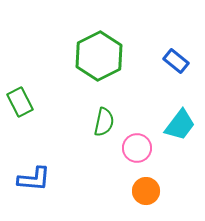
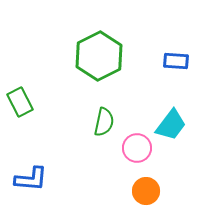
blue rectangle: rotated 35 degrees counterclockwise
cyan trapezoid: moved 9 px left
blue L-shape: moved 3 px left
